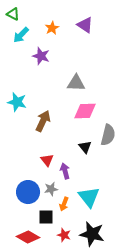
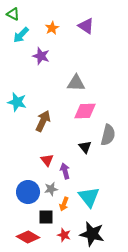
purple triangle: moved 1 px right, 1 px down
